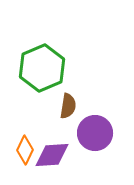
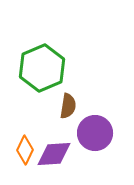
purple diamond: moved 2 px right, 1 px up
